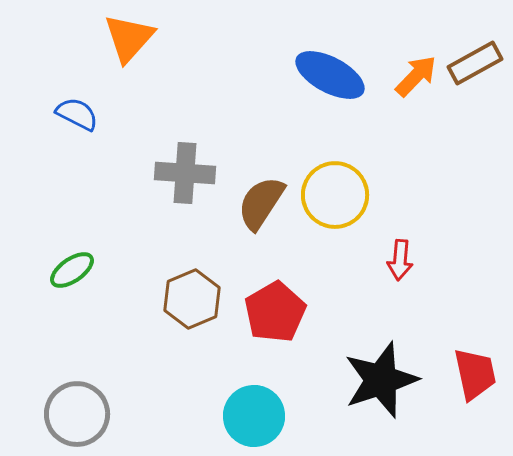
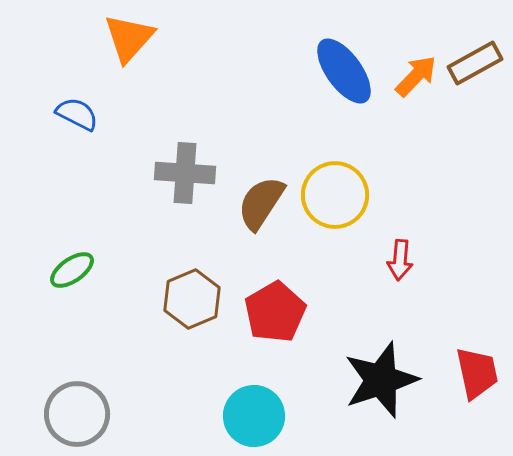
blue ellipse: moved 14 px right, 4 px up; rotated 26 degrees clockwise
red trapezoid: moved 2 px right, 1 px up
